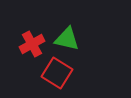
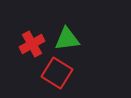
green triangle: rotated 20 degrees counterclockwise
